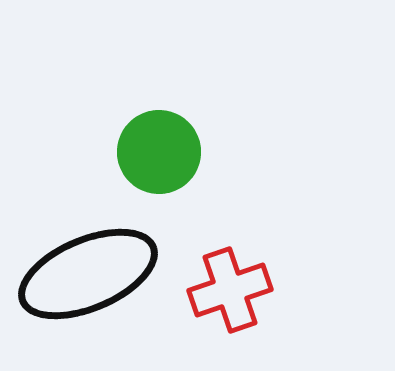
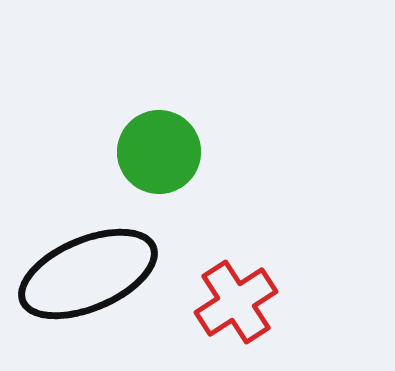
red cross: moved 6 px right, 12 px down; rotated 14 degrees counterclockwise
